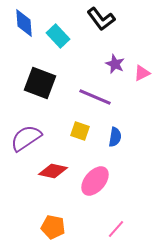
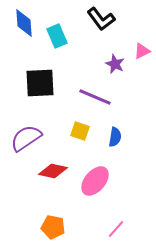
cyan rectangle: moved 1 px left; rotated 20 degrees clockwise
pink triangle: moved 22 px up
black square: rotated 24 degrees counterclockwise
